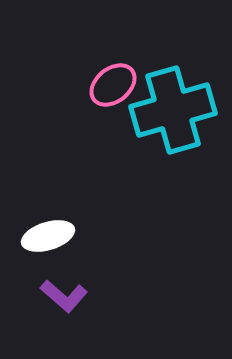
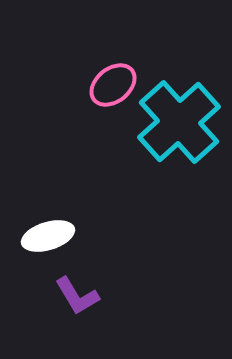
cyan cross: moved 6 px right, 12 px down; rotated 26 degrees counterclockwise
purple L-shape: moved 13 px right; rotated 18 degrees clockwise
